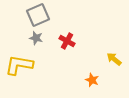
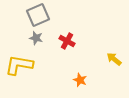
orange star: moved 12 px left
